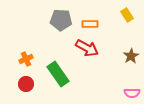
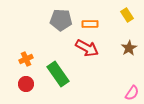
brown star: moved 2 px left, 8 px up
pink semicircle: rotated 56 degrees counterclockwise
